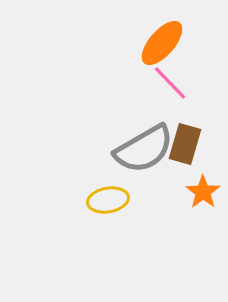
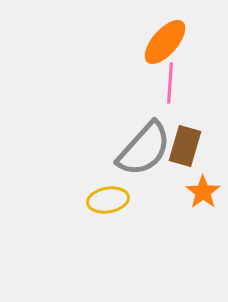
orange ellipse: moved 3 px right, 1 px up
pink line: rotated 48 degrees clockwise
brown rectangle: moved 2 px down
gray semicircle: rotated 18 degrees counterclockwise
